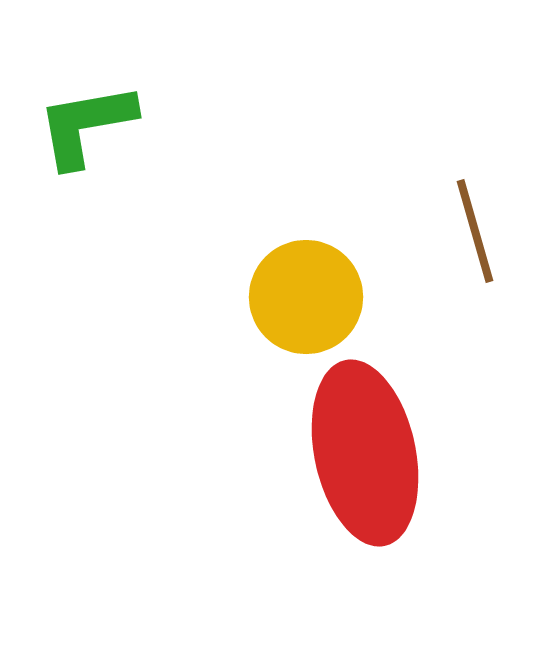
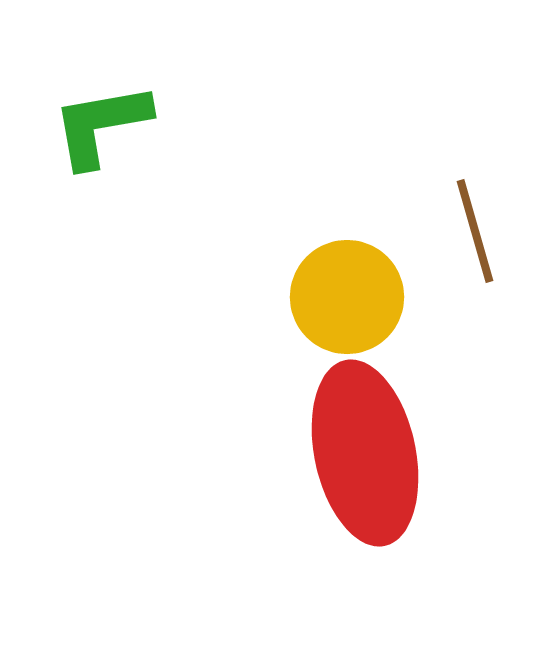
green L-shape: moved 15 px right
yellow circle: moved 41 px right
